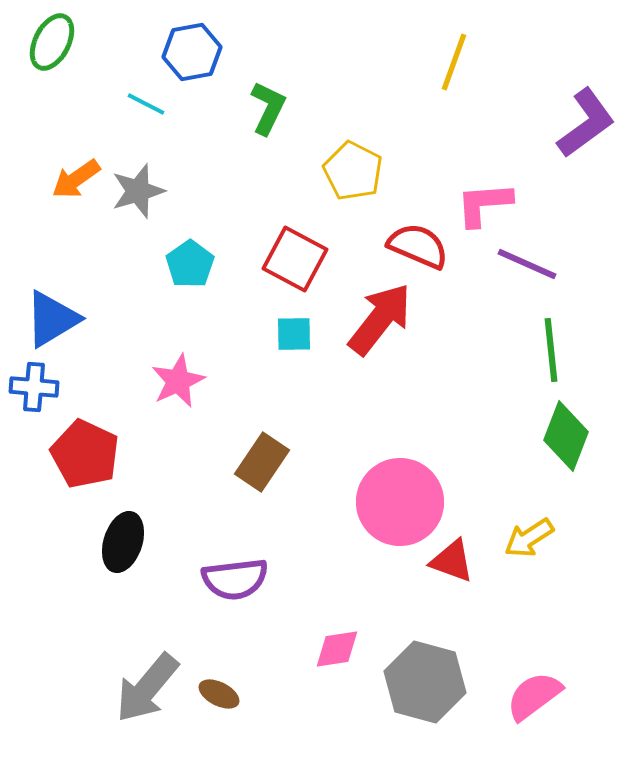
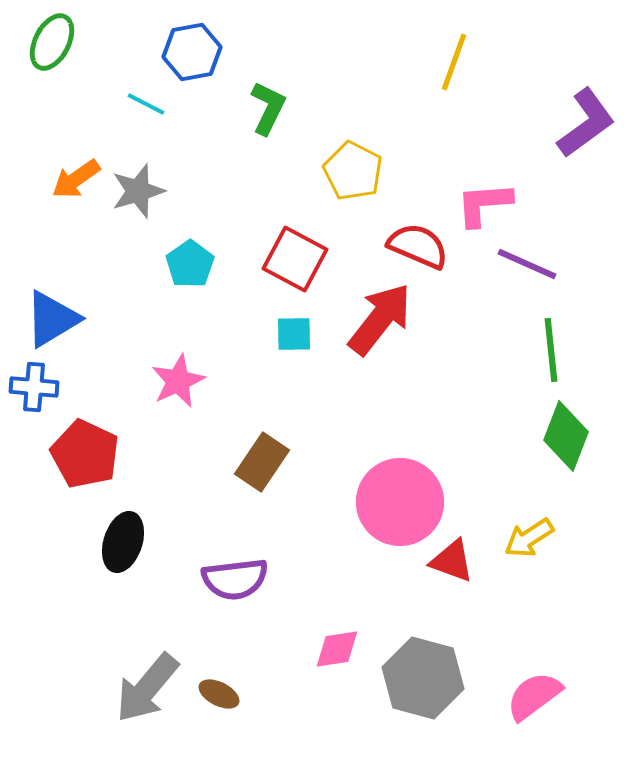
gray hexagon: moved 2 px left, 4 px up
